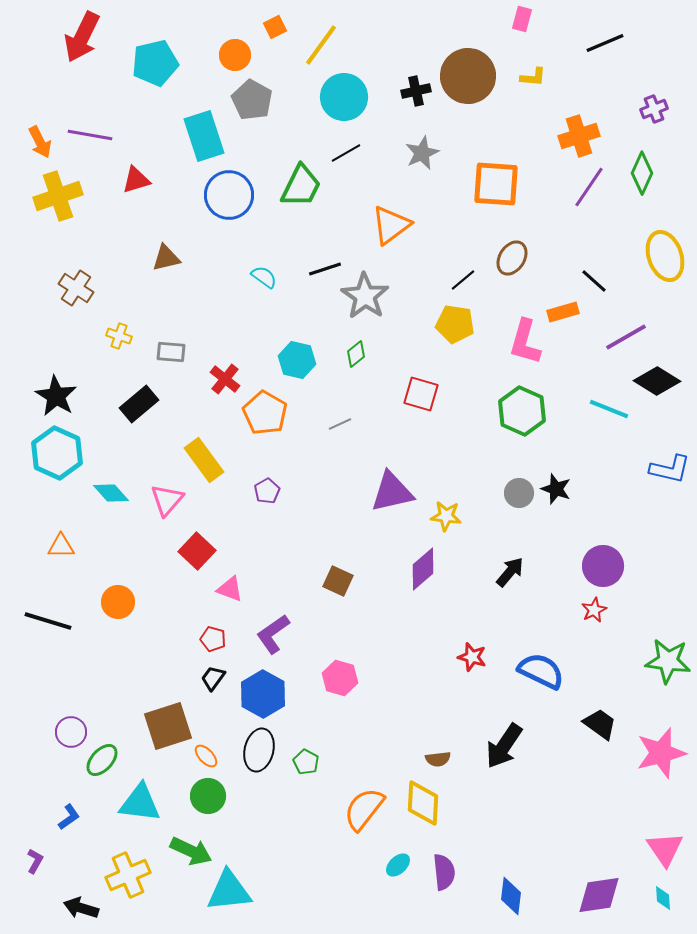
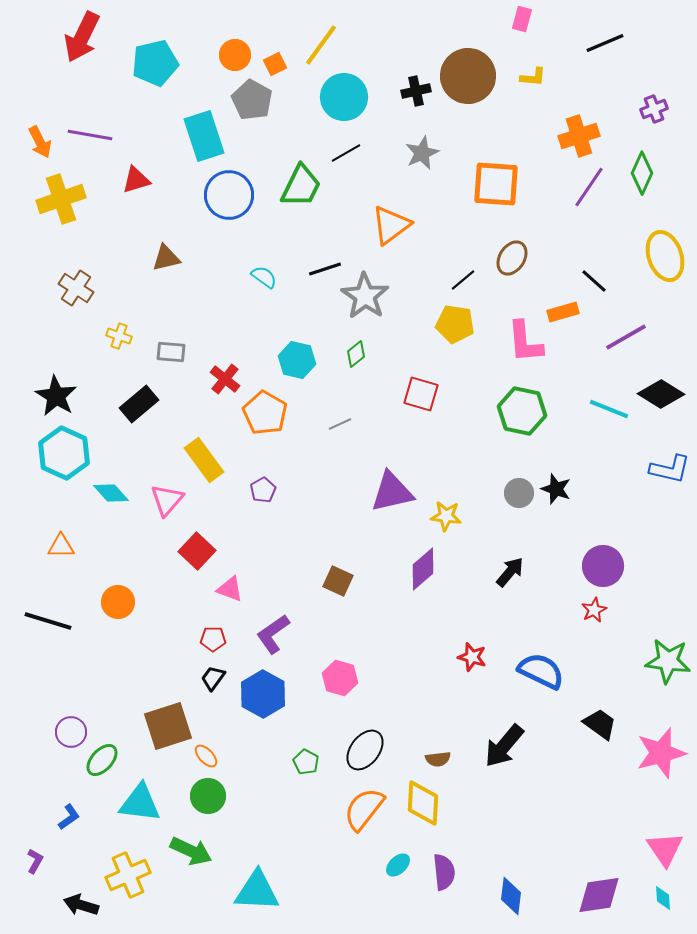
orange square at (275, 27): moved 37 px down
yellow cross at (58, 196): moved 3 px right, 3 px down
pink L-shape at (525, 342): rotated 21 degrees counterclockwise
black diamond at (657, 381): moved 4 px right, 13 px down
green hexagon at (522, 411): rotated 12 degrees counterclockwise
cyan hexagon at (57, 453): moved 7 px right
purple pentagon at (267, 491): moved 4 px left, 1 px up
red pentagon at (213, 639): rotated 15 degrees counterclockwise
black arrow at (504, 746): rotated 6 degrees clockwise
black ellipse at (259, 750): moved 106 px right; rotated 24 degrees clockwise
cyan triangle at (229, 891): moved 28 px right; rotated 9 degrees clockwise
black arrow at (81, 908): moved 3 px up
